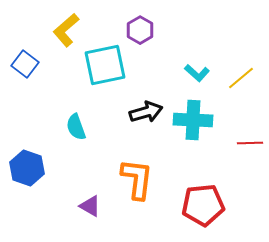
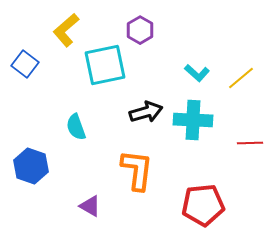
blue hexagon: moved 4 px right, 2 px up
orange L-shape: moved 9 px up
